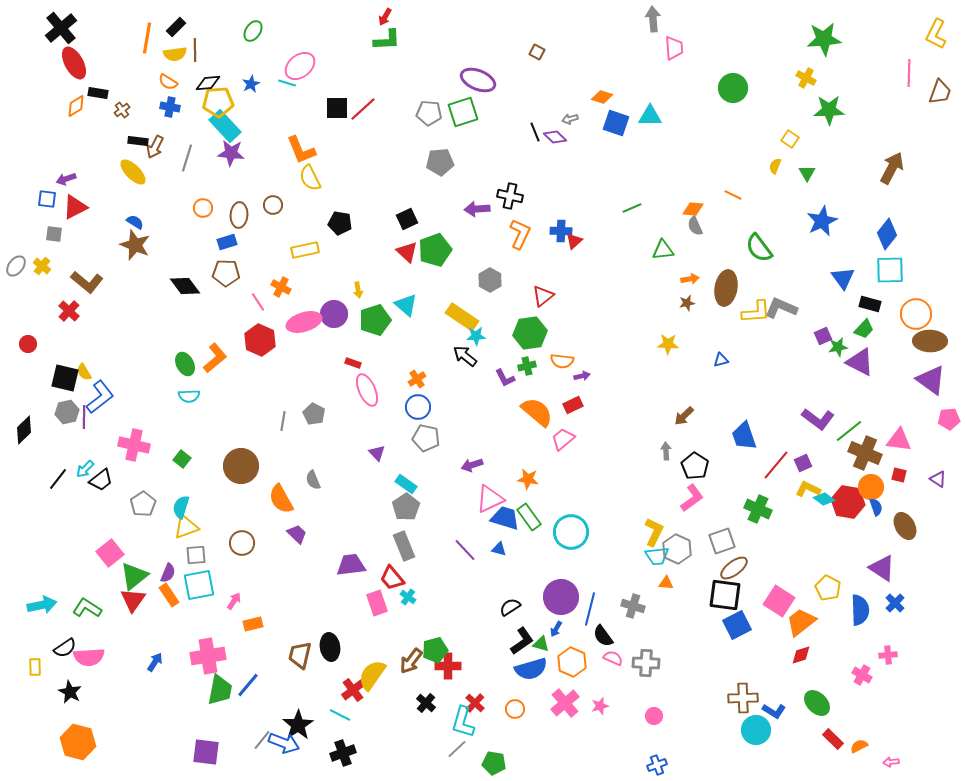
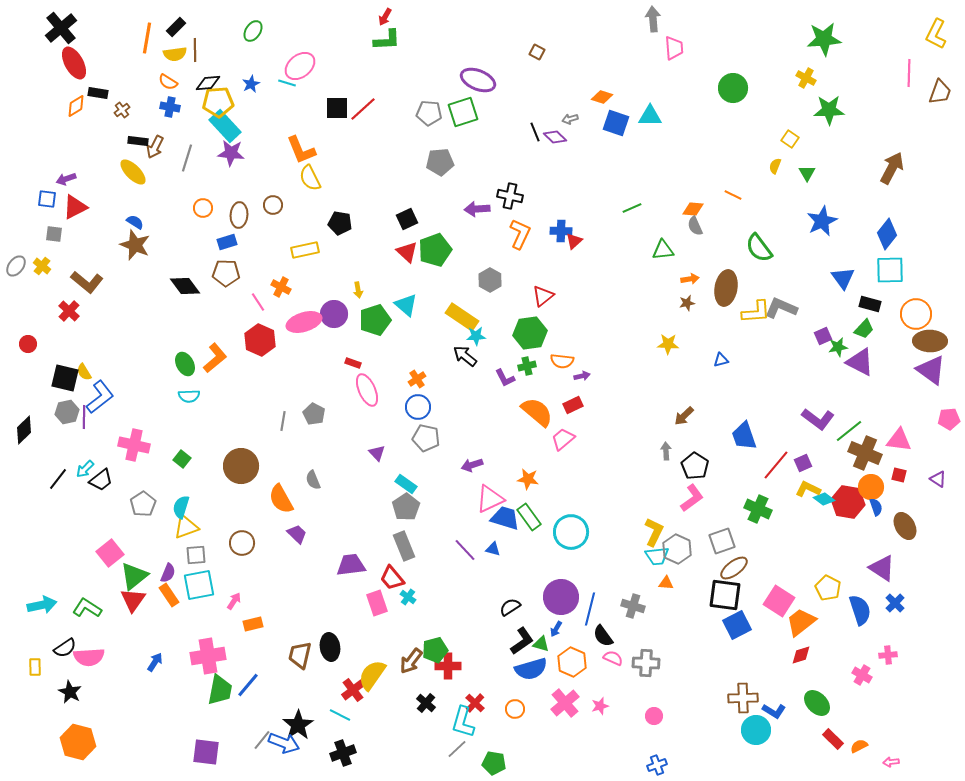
purple triangle at (931, 380): moved 10 px up
blue triangle at (499, 549): moved 6 px left
blue semicircle at (860, 610): rotated 16 degrees counterclockwise
